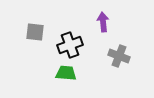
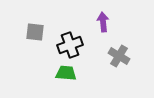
gray cross: rotated 10 degrees clockwise
